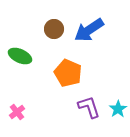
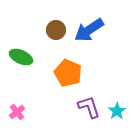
brown circle: moved 2 px right, 1 px down
green ellipse: moved 1 px right, 1 px down
cyan star: moved 1 px left, 2 px down
